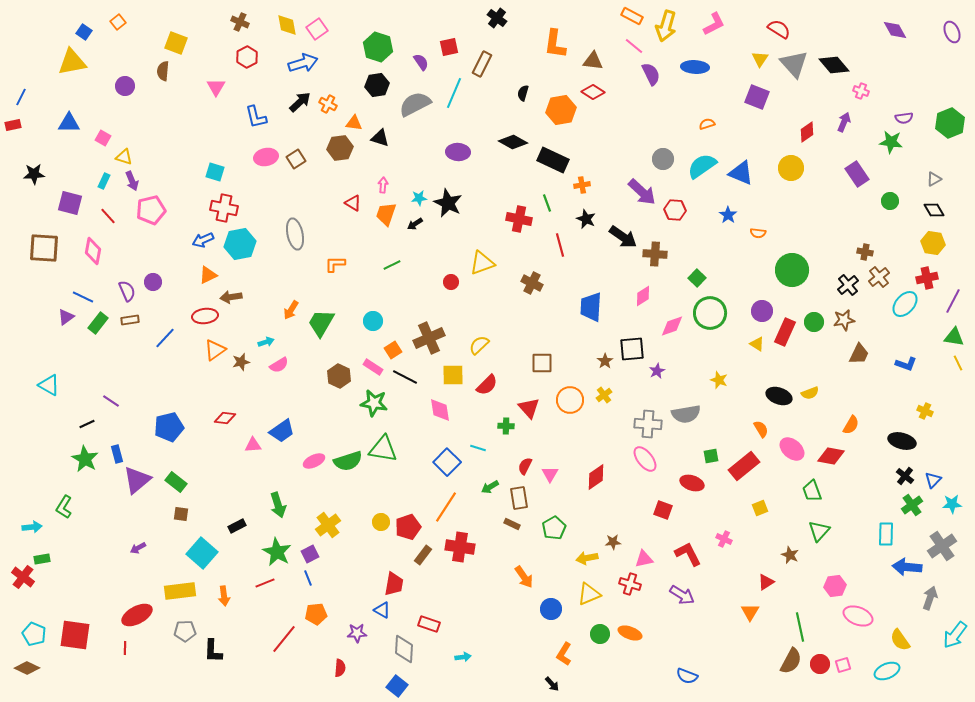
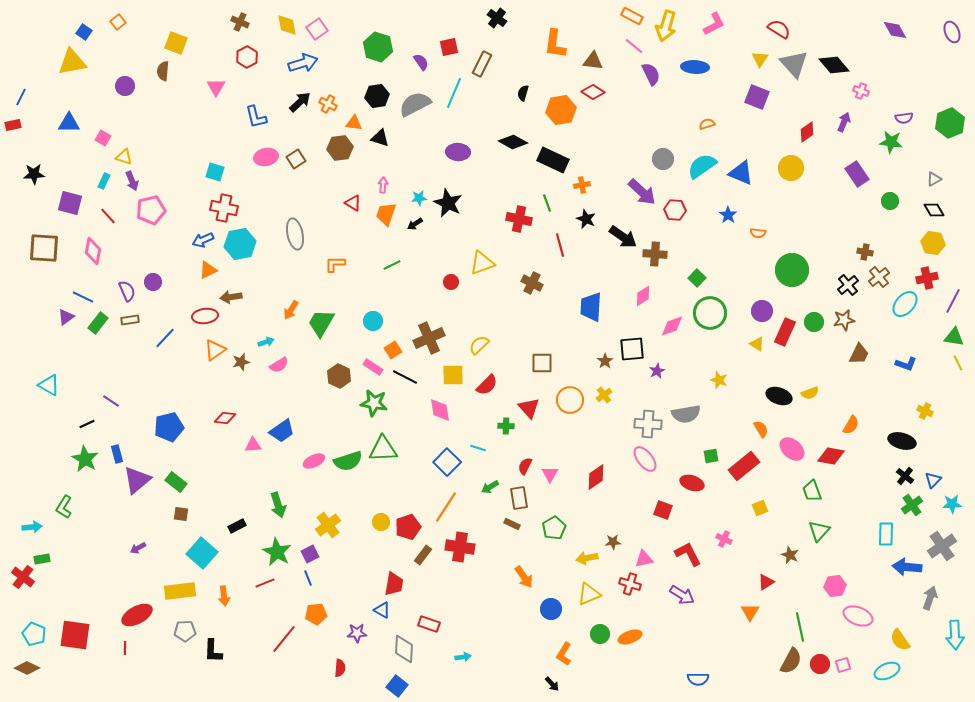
black hexagon at (377, 85): moved 11 px down
orange triangle at (208, 275): moved 5 px up
green triangle at (383, 449): rotated 12 degrees counterclockwise
orange ellipse at (630, 633): moved 4 px down; rotated 40 degrees counterclockwise
cyan arrow at (955, 635): rotated 40 degrees counterclockwise
blue semicircle at (687, 676): moved 11 px right, 3 px down; rotated 20 degrees counterclockwise
